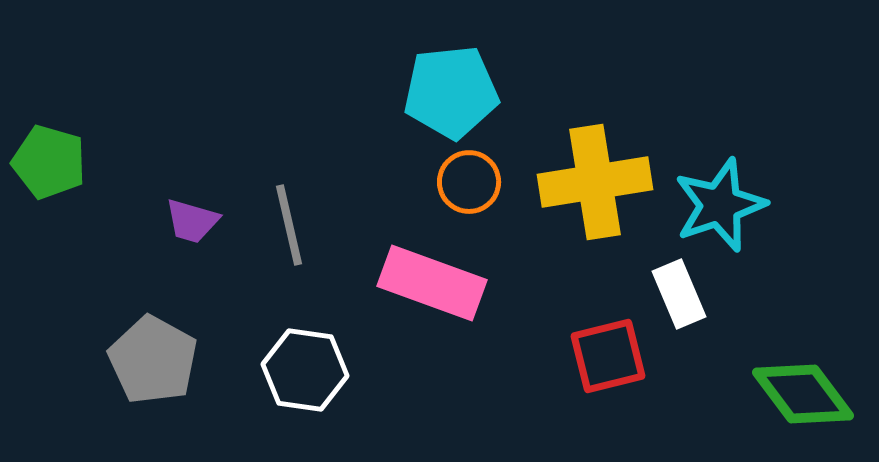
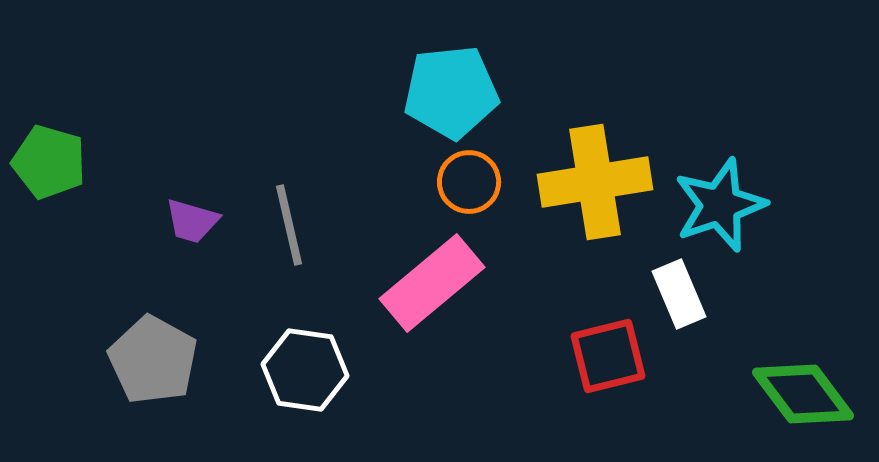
pink rectangle: rotated 60 degrees counterclockwise
